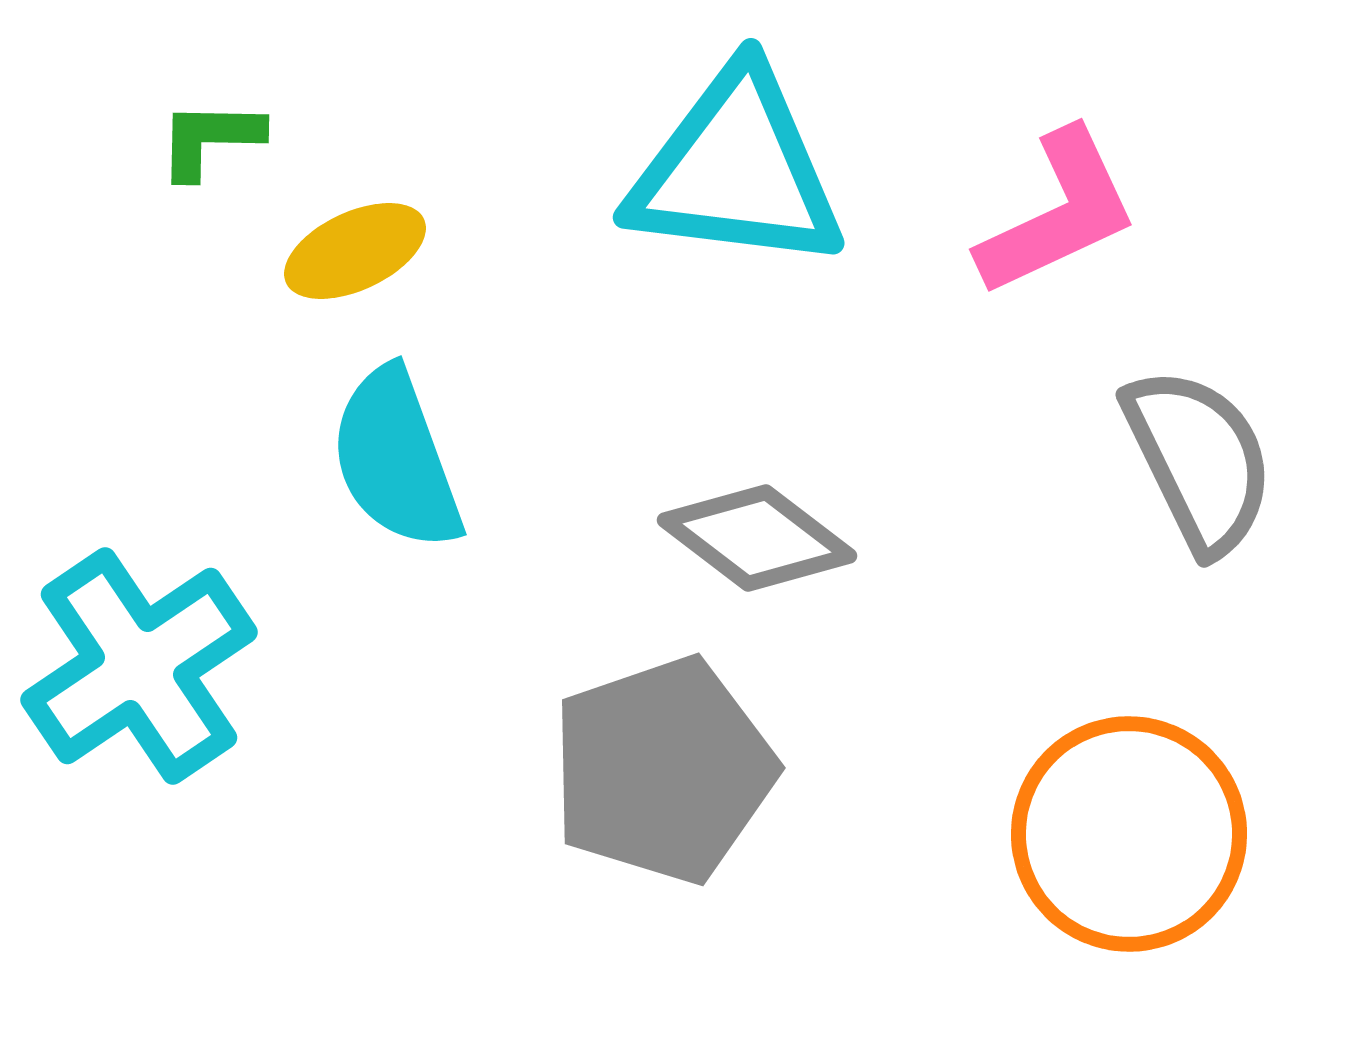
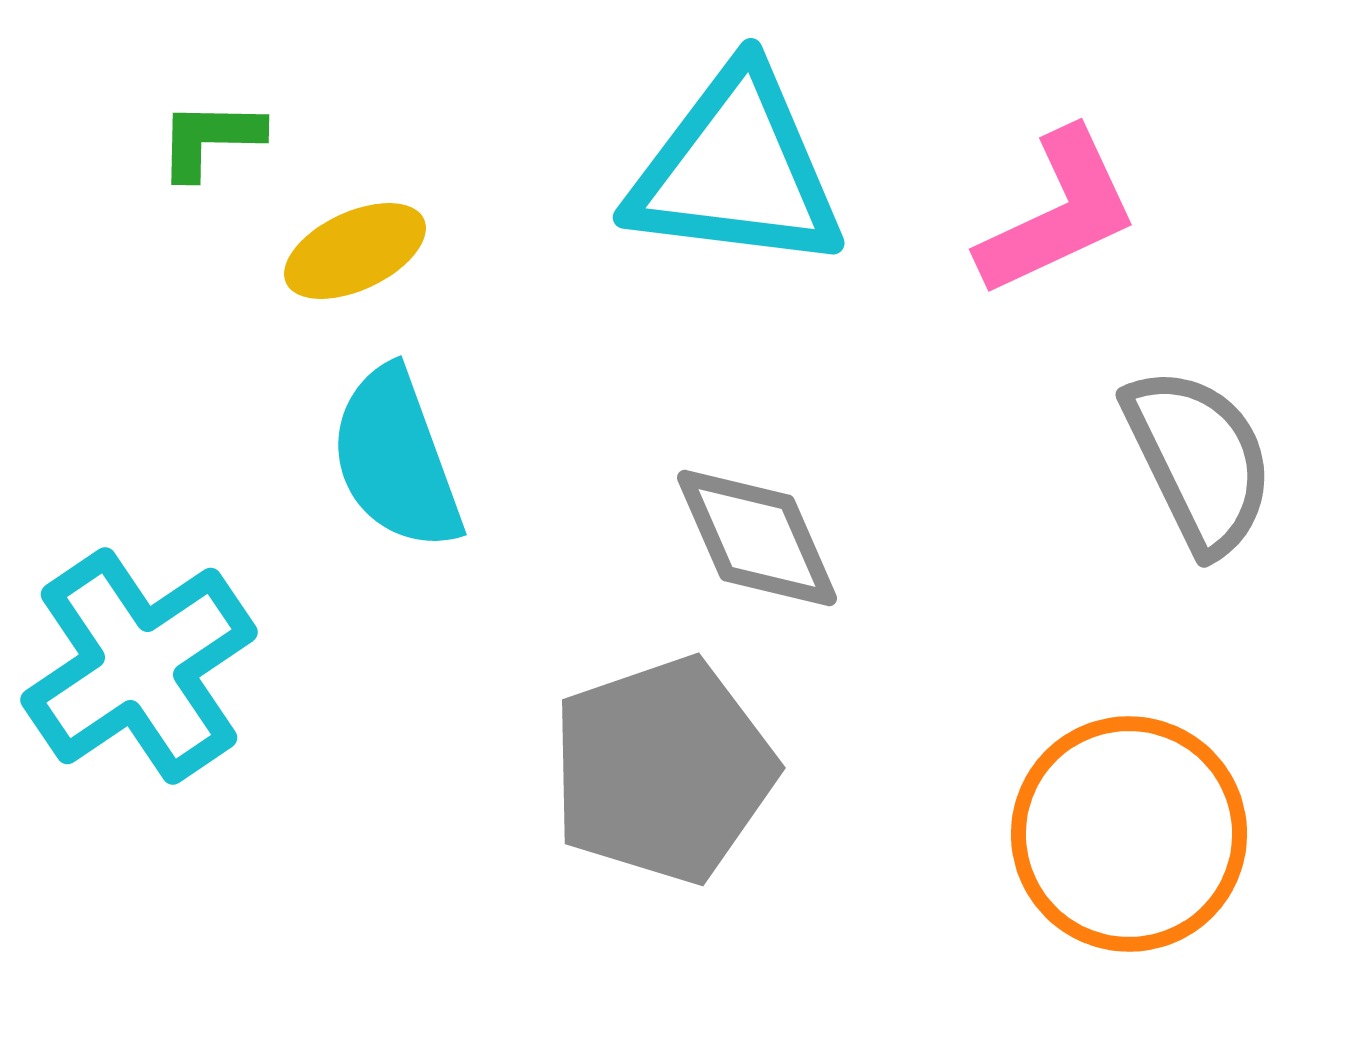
gray diamond: rotated 29 degrees clockwise
